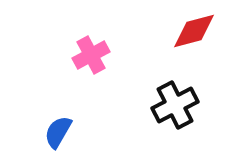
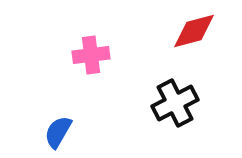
pink cross: rotated 21 degrees clockwise
black cross: moved 2 px up
